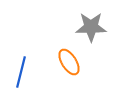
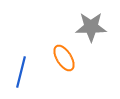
orange ellipse: moved 5 px left, 4 px up
